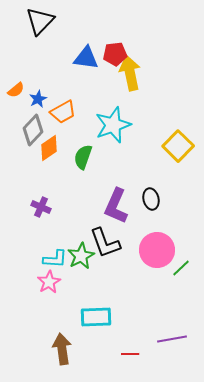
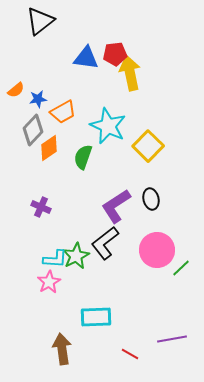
black triangle: rotated 8 degrees clockwise
blue star: rotated 18 degrees clockwise
cyan star: moved 5 px left, 1 px down; rotated 27 degrees counterclockwise
yellow square: moved 30 px left
purple L-shape: rotated 33 degrees clockwise
black L-shape: rotated 72 degrees clockwise
green star: moved 5 px left
red line: rotated 30 degrees clockwise
